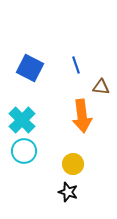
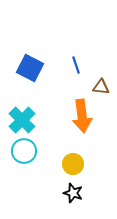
black star: moved 5 px right, 1 px down
